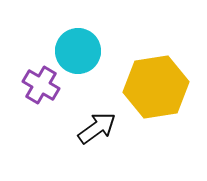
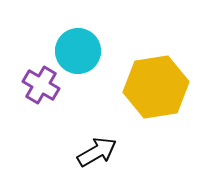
black arrow: moved 24 px down; rotated 6 degrees clockwise
